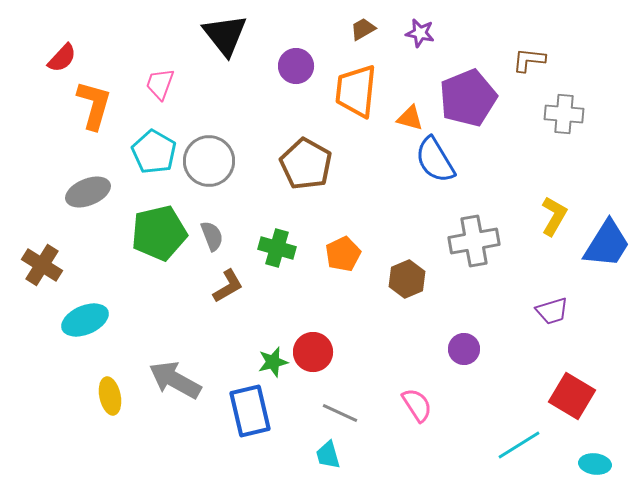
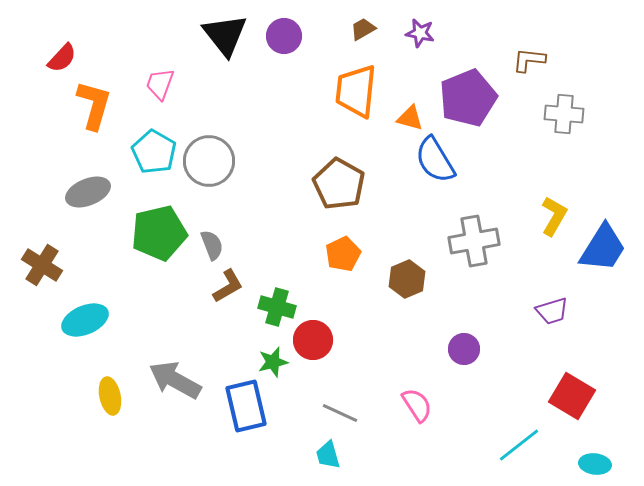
purple circle at (296, 66): moved 12 px left, 30 px up
brown pentagon at (306, 164): moved 33 px right, 20 px down
gray semicircle at (212, 236): moved 9 px down
blue trapezoid at (607, 244): moved 4 px left, 4 px down
green cross at (277, 248): moved 59 px down
red circle at (313, 352): moved 12 px up
blue rectangle at (250, 411): moved 4 px left, 5 px up
cyan line at (519, 445): rotated 6 degrees counterclockwise
